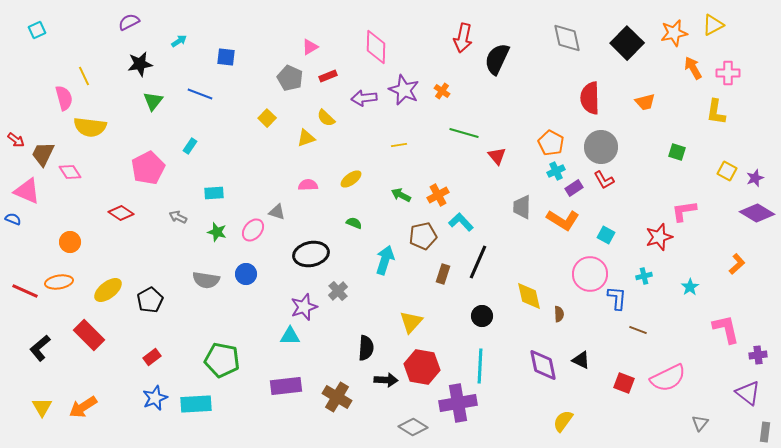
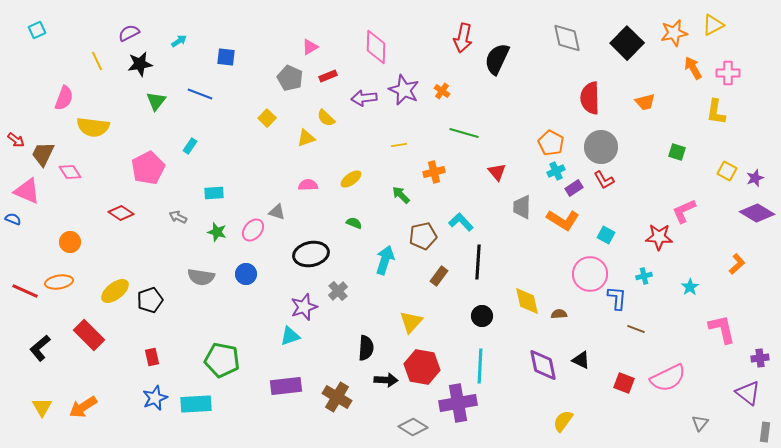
purple semicircle at (129, 22): moved 11 px down
yellow line at (84, 76): moved 13 px right, 15 px up
pink semicircle at (64, 98): rotated 35 degrees clockwise
green triangle at (153, 101): moved 3 px right
yellow semicircle at (90, 127): moved 3 px right
red triangle at (497, 156): moved 16 px down
green arrow at (401, 195): rotated 18 degrees clockwise
orange cross at (438, 195): moved 4 px left, 23 px up; rotated 15 degrees clockwise
pink L-shape at (684, 211): rotated 16 degrees counterclockwise
red star at (659, 237): rotated 20 degrees clockwise
black line at (478, 262): rotated 20 degrees counterclockwise
brown rectangle at (443, 274): moved 4 px left, 2 px down; rotated 18 degrees clockwise
gray semicircle at (206, 280): moved 5 px left, 3 px up
yellow ellipse at (108, 290): moved 7 px right, 1 px down
yellow diamond at (529, 296): moved 2 px left, 5 px down
black pentagon at (150, 300): rotated 10 degrees clockwise
brown semicircle at (559, 314): rotated 91 degrees counterclockwise
pink L-shape at (726, 329): moved 4 px left
brown line at (638, 330): moved 2 px left, 1 px up
cyan triangle at (290, 336): rotated 20 degrees counterclockwise
purple cross at (758, 355): moved 2 px right, 3 px down
red rectangle at (152, 357): rotated 66 degrees counterclockwise
